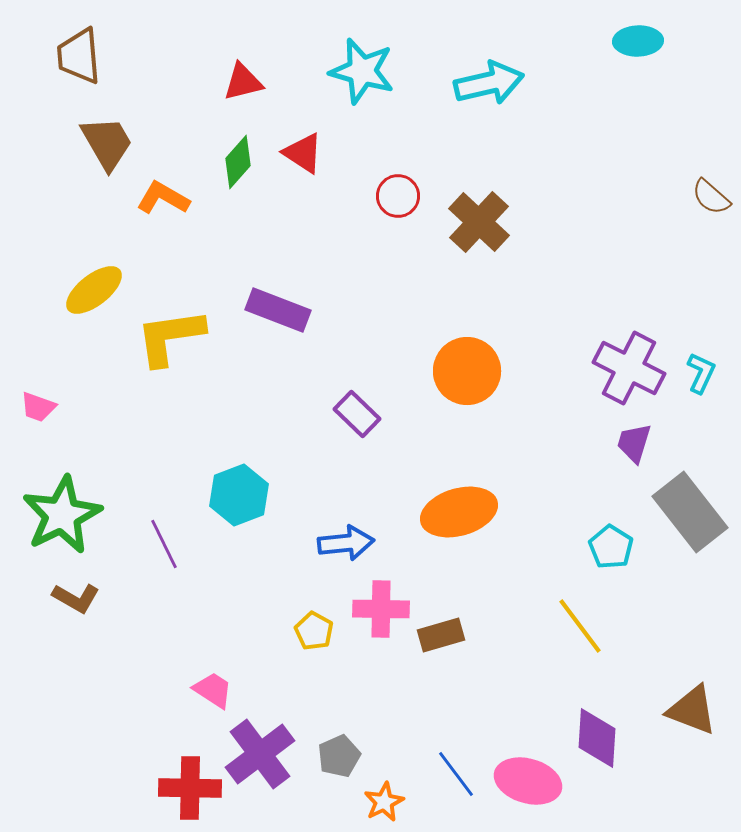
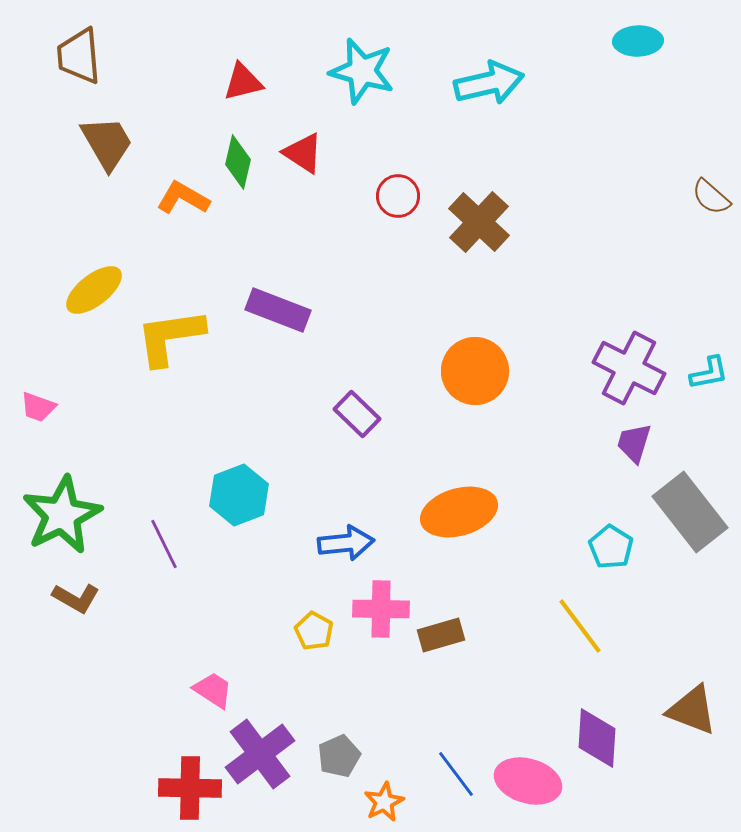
green diamond at (238, 162): rotated 28 degrees counterclockwise
orange L-shape at (163, 198): moved 20 px right
orange circle at (467, 371): moved 8 px right
cyan L-shape at (701, 373): moved 8 px right; rotated 54 degrees clockwise
